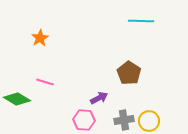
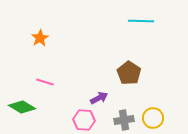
green diamond: moved 5 px right, 8 px down
yellow circle: moved 4 px right, 3 px up
